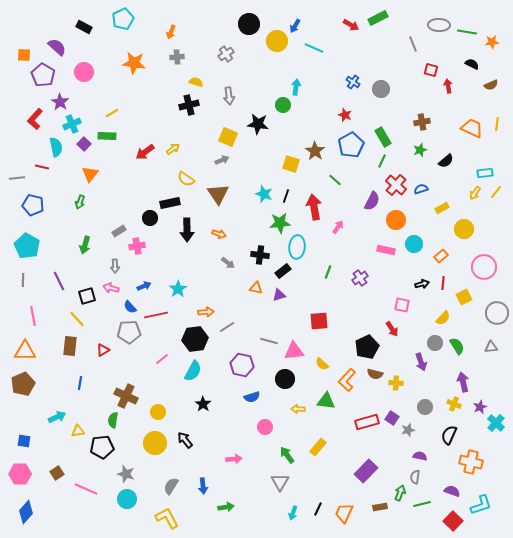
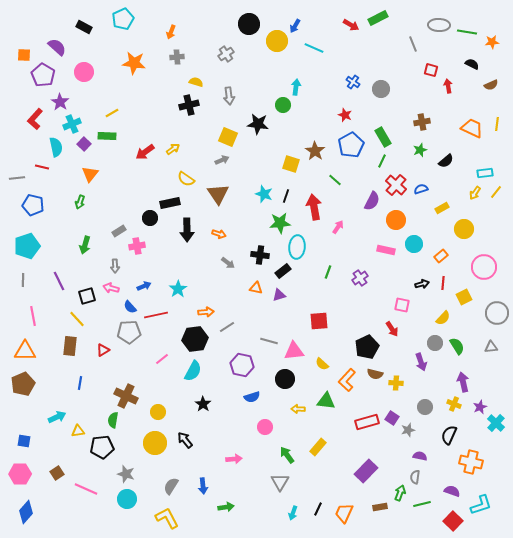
cyan pentagon at (27, 246): rotated 25 degrees clockwise
